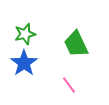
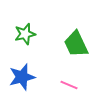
blue star: moved 2 px left, 14 px down; rotated 20 degrees clockwise
pink line: rotated 30 degrees counterclockwise
